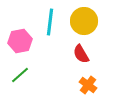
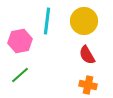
cyan line: moved 3 px left, 1 px up
red semicircle: moved 6 px right, 1 px down
orange cross: rotated 24 degrees counterclockwise
